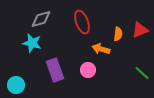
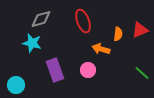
red ellipse: moved 1 px right, 1 px up
